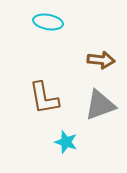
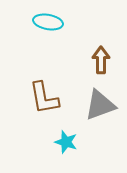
brown arrow: rotated 96 degrees counterclockwise
